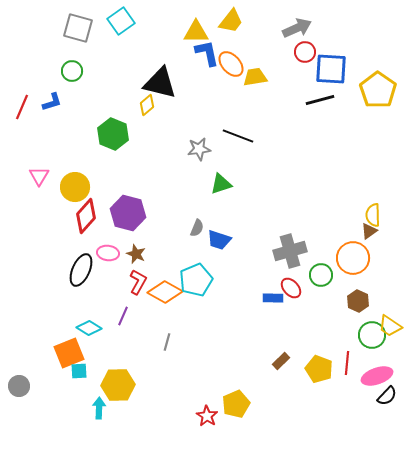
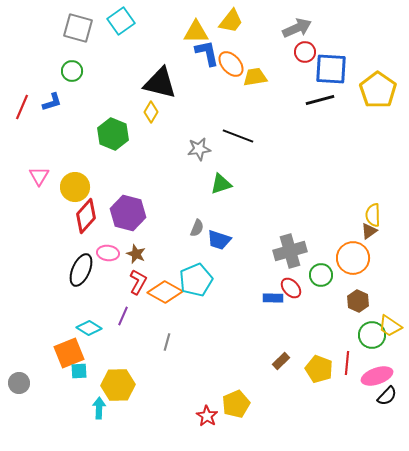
yellow diamond at (147, 105): moved 4 px right, 7 px down; rotated 20 degrees counterclockwise
gray circle at (19, 386): moved 3 px up
